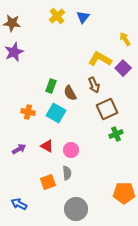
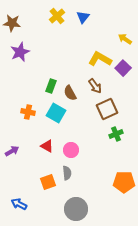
yellow arrow: rotated 24 degrees counterclockwise
purple star: moved 6 px right
brown arrow: moved 1 px right, 1 px down; rotated 14 degrees counterclockwise
purple arrow: moved 7 px left, 2 px down
orange pentagon: moved 11 px up
